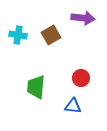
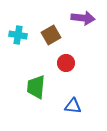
red circle: moved 15 px left, 15 px up
